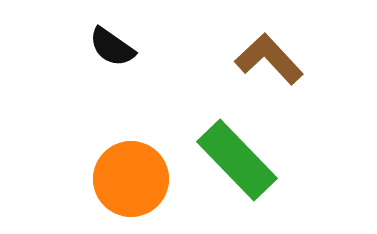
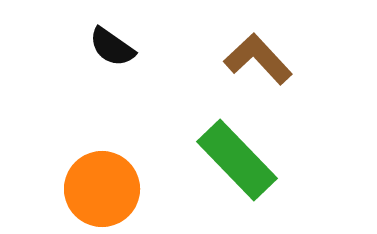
brown L-shape: moved 11 px left
orange circle: moved 29 px left, 10 px down
